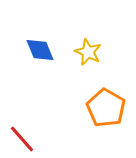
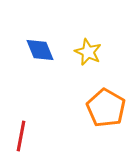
red line: moved 1 px left, 3 px up; rotated 52 degrees clockwise
